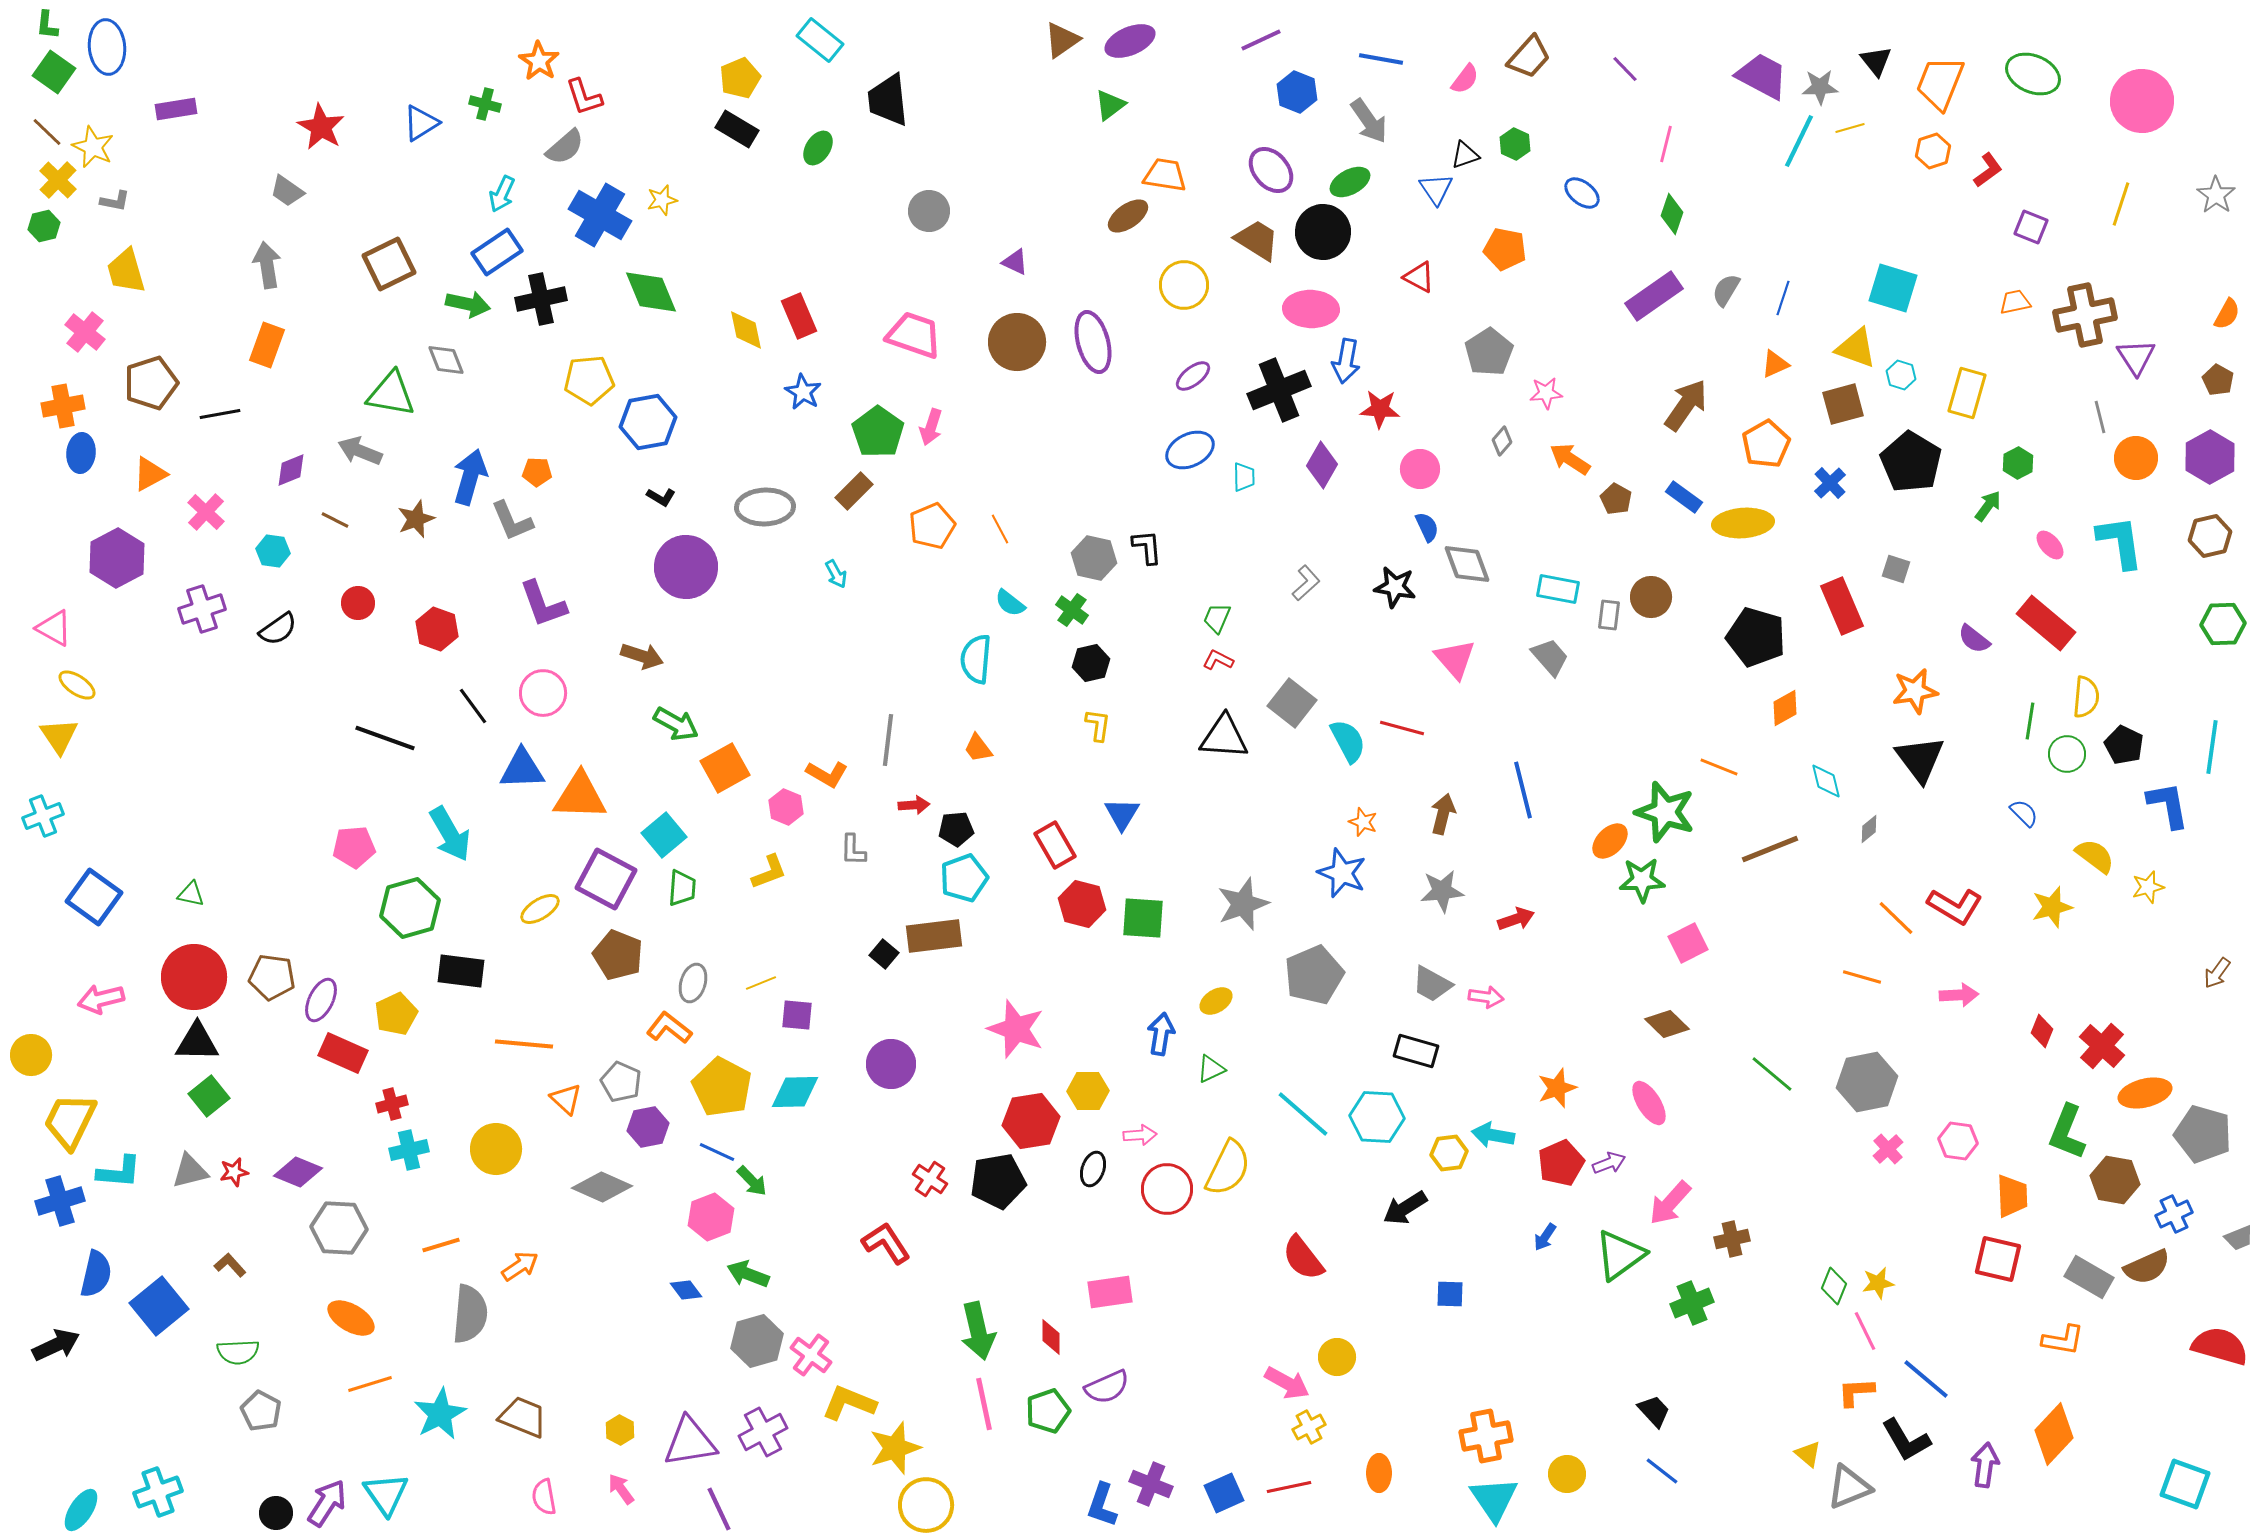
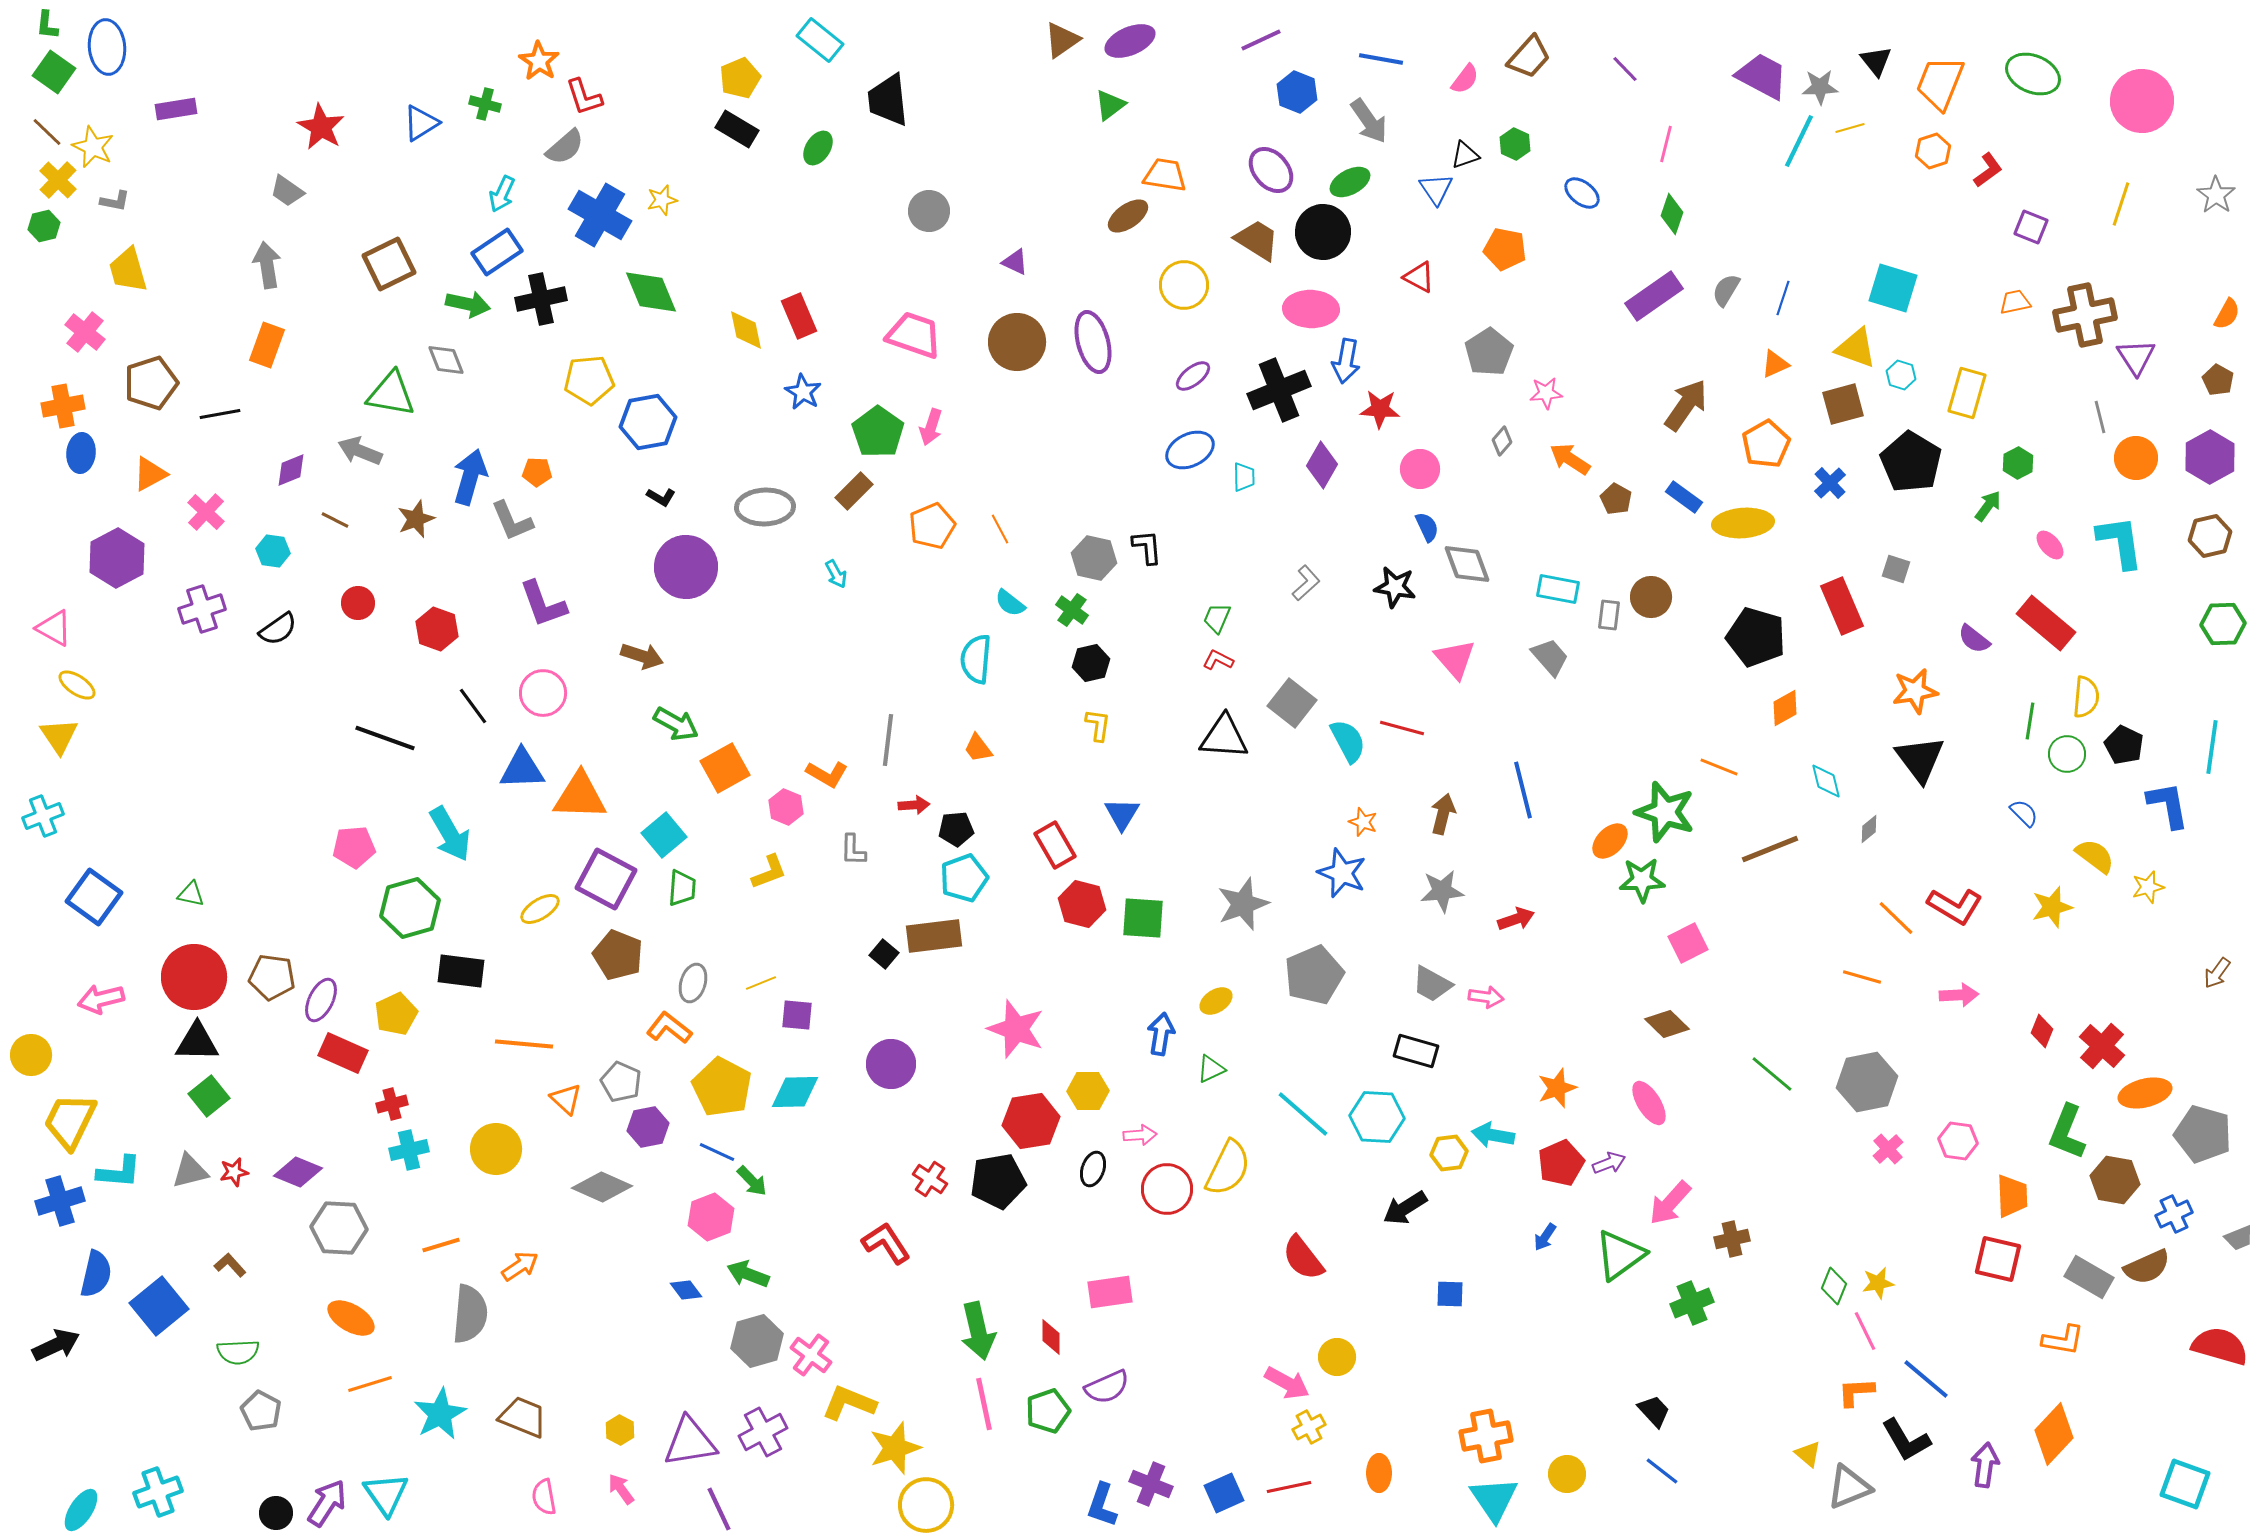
yellow trapezoid at (126, 271): moved 2 px right, 1 px up
